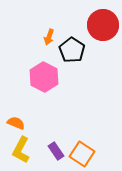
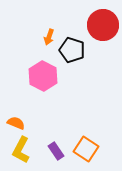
black pentagon: rotated 15 degrees counterclockwise
pink hexagon: moved 1 px left, 1 px up
orange square: moved 4 px right, 5 px up
